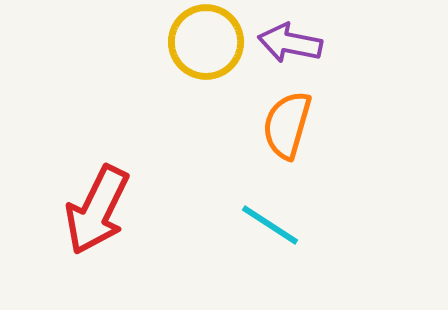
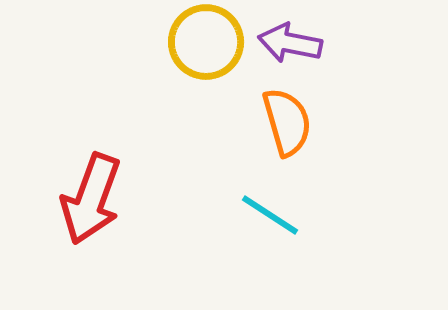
orange semicircle: moved 3 px up; rotated 148 degrees clockwise
red arrow: moved 6 px left, 11 px up; rotated 6 degrees counterclockwise
cyan line: moved 10 px up
